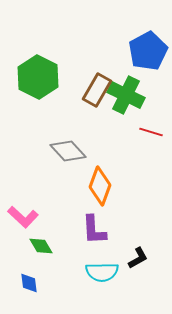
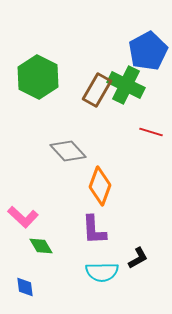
green cross: moved 10 px up
blue diamond: moved 4 px left, 4 px down
